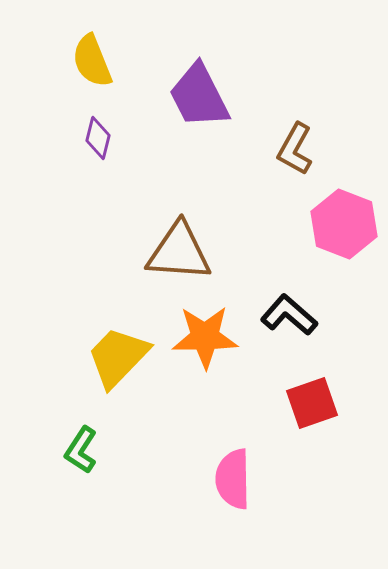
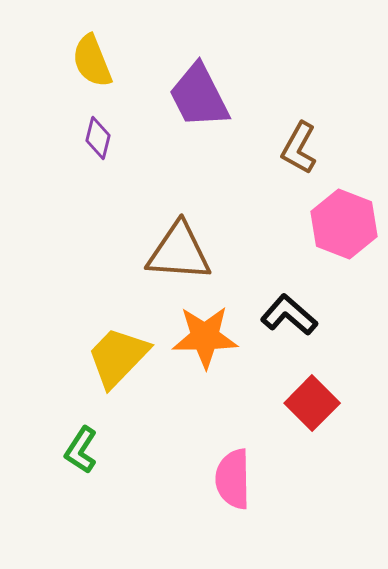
brown L-shape: moved 4 px right, 1 px up
red square: rotated 26 degrees counterclockwise
